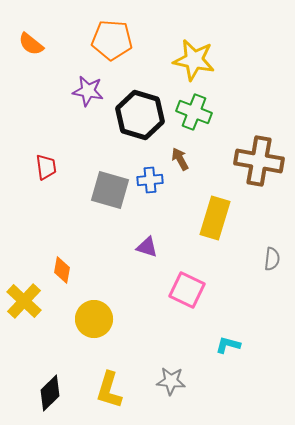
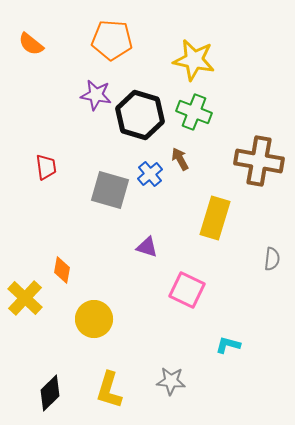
purple star: moved 8 px right, 4 px down
blue cross: moved 6 px up; rotated 35 degrees counterclockwise
yellow cross: moved 1 px right, 3 px up
